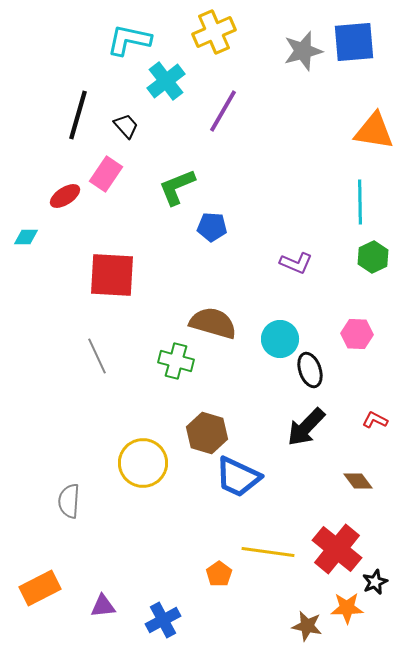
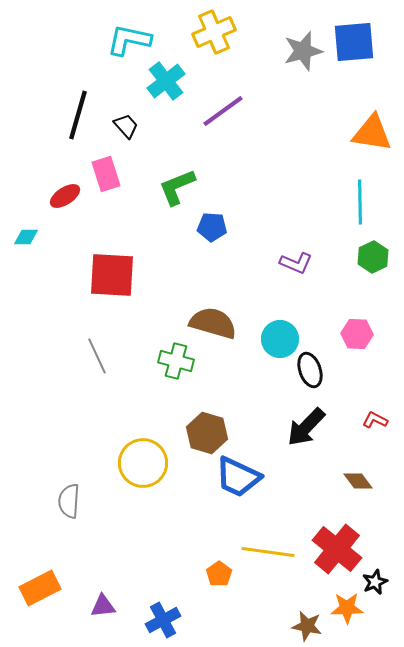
purple line: rotated 24 degrees clockwise
orange triangle: moved 2 px left, 2 px down
pink rectangle: rotated 52 degrees counterclockwise
